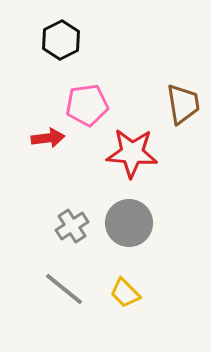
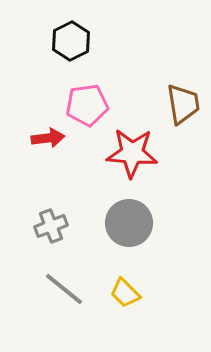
black hexagon: moved 10 px right, 1 px down
gray cross: moved 21 px left; rotated 12 degrees clockwise
